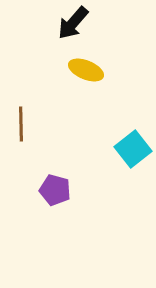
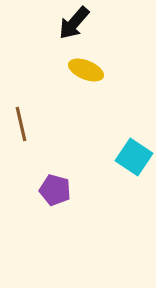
black arrow: moved 1 px right
brown line: rotated 12 degrees counterclockwise
cyan square: moved 1 px right, 8 px down; rotated 18 degrees counterclockwise
